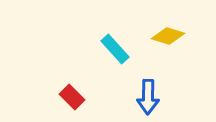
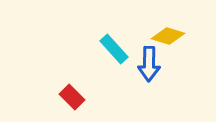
cyan rectangle: moved 1 px left
blue arrow: moved 1 px right, 33 px up
